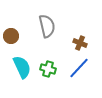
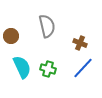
blue line: moved 4 px right
